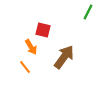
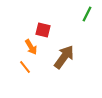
green line: moved 1 px left, 2 px down
